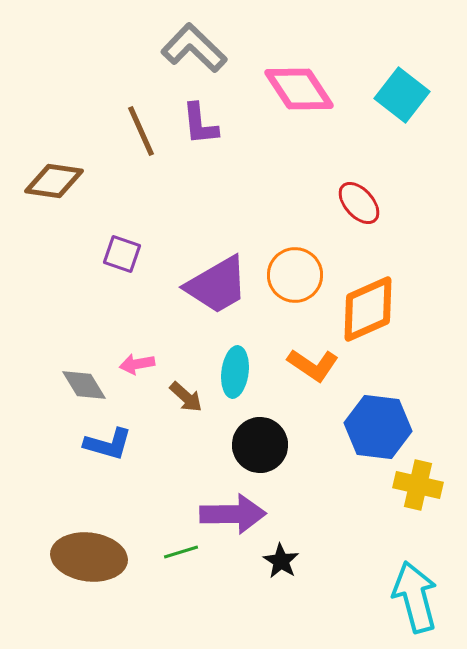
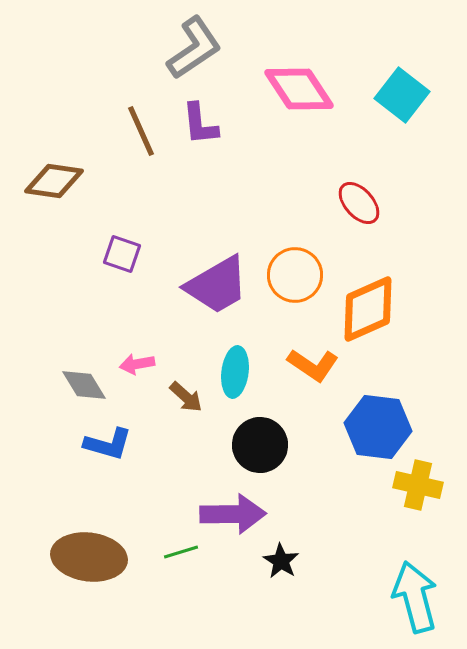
gray L-shape: rotated 102 degrees clockwise
